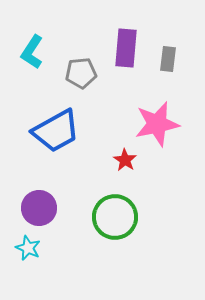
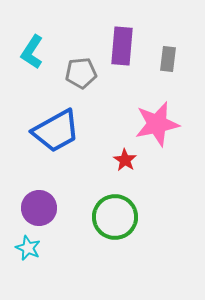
purple rectangle: moved 4 px left, 2 px up
